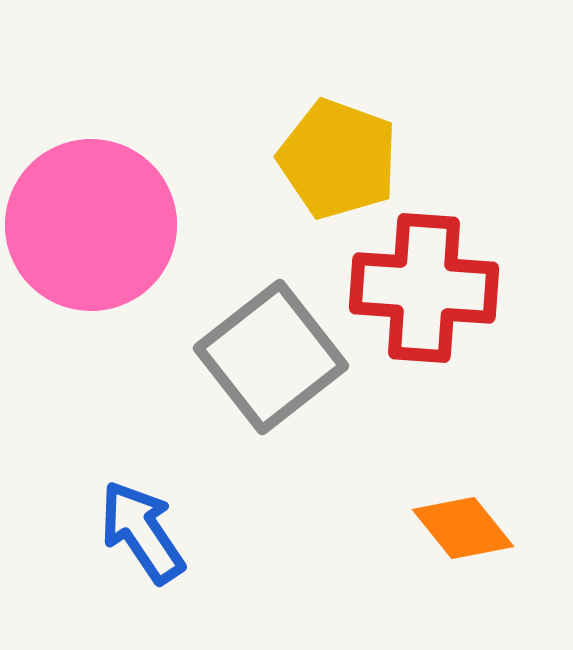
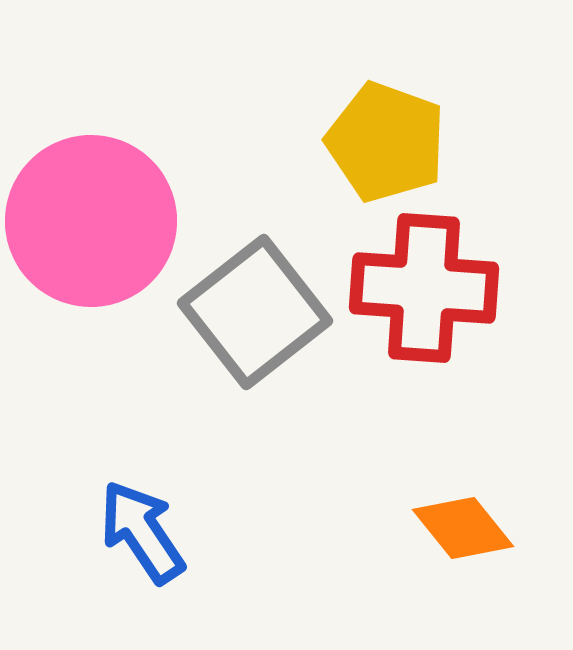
yellow pentagon: moved 48 px right, 17 px up
pink circle: moved 4 px up
gray square: moved 16 px left, 45 px up
